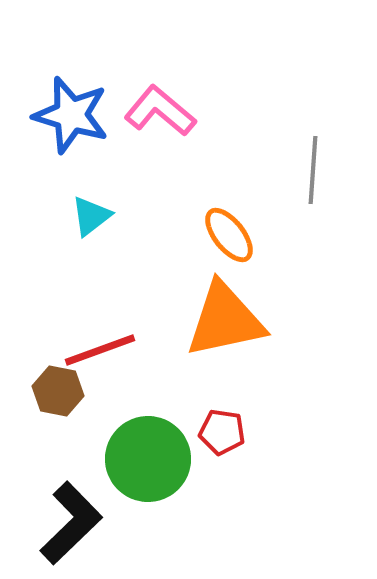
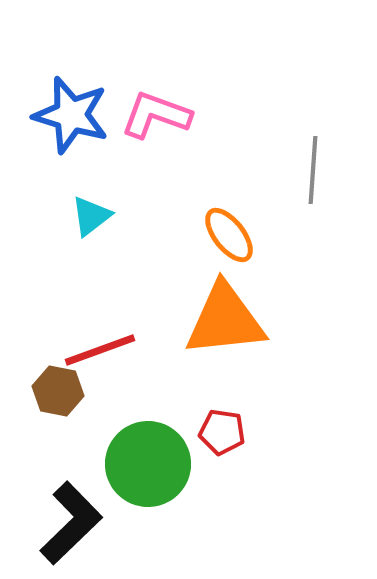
pink L-shape: moved 4 px left, 4 px down; rotated 20 degrees counterclockwise
orange triangle: rotated 6 degrees clockwise
green circle: moved 5 px down
